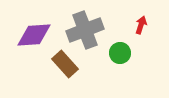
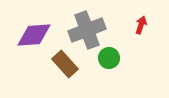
gray cross: moved 2 px right
green circle: moved 11 px left, 5 px down
